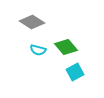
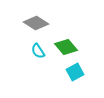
gray diamond: moved 4 px right, 1 px down
cyan semicircle: moved 1 px down; rotated 42 degrees clockwise
